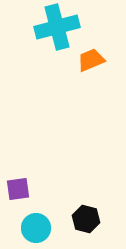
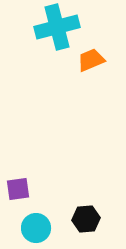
black hexagon: rotated 20 degrees counterclockwise
